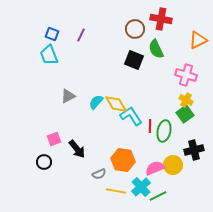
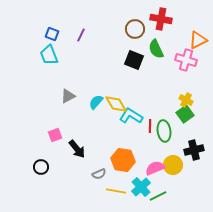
pink cross: moved 15 px up
cyan L-shape: rotated 25 degrees counterclockwise
green ellipse: rotated 20 degrees counterclockwise
pink square: moved 1 px right, 4 px up
black circle: moved 3 px left, 5 px down
